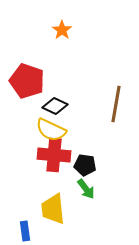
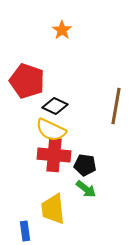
brown line: moved 2 px down
green arrow: rotated 15 degrees counterclockwise
